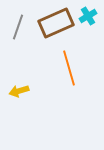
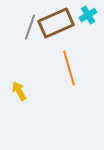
cyan cross: moved 1 px up
gray line: moved 12 px right
yellow arrow: rotated 78 degrees clockwise
